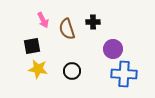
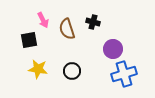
black cross: rotated 16 degrees clockwise
black square: moved 3 px left, 6 px up
blue cross: rotated 20 degrees counterclockwise
